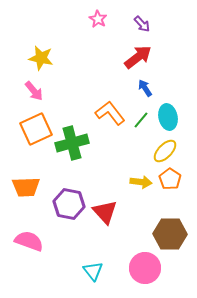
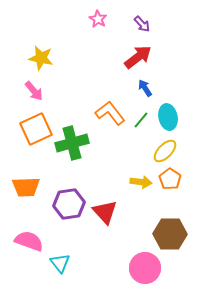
purple hexagon: rotated 20 degrees counterclockwise
cyan triangle: moved 33 px left, 8 px up
